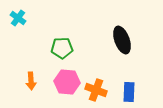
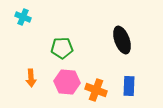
cyan cross: moved 5 px right, 1 px up; rotated 14 degrees counterclockwise
orange arrow: moved 3 px up
blue rectangle: moved 6 px up
